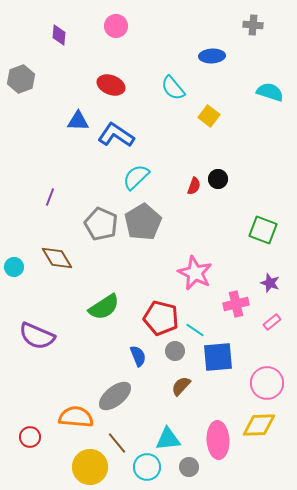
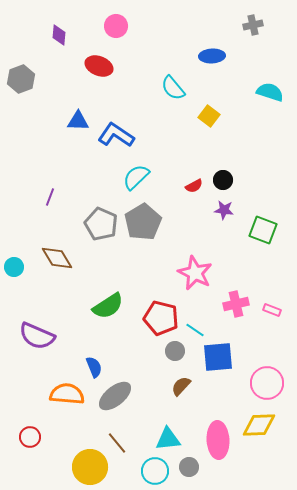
gray cross at (253, 25): rotated 18 degrees counterclockwise
red ellipse at (111, 85): moved 12 px left, 19 px up
black circle at (218, 179): moved 5 px right, 1 px down
red semicircle at (194, 186): rotated 42 degrees clockwise
purple star at (270, 283): moved 46 px left, 73 px up; rotated 12 degrees counterclockwise
green semicircle at (104, 307): moved 4 px right, 1 px up
pink rectangle at (272, 322): moved 12 px up; rotated 60 degrees clockwise
blue semicircle at (138, 356): moved 44 px left, 11 px down
orange semicircle at (76, 417): moved 9 px left, 23 px up
cyan circle at (147, 467): moved 8 px right, 4 px down
